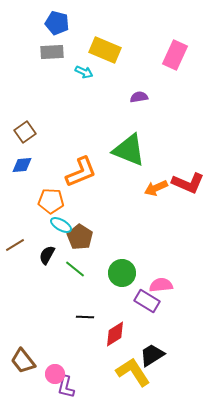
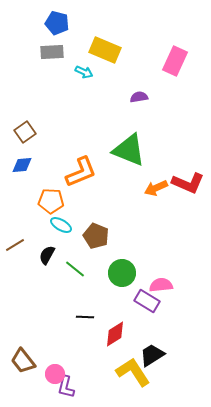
pink rectangle: moved 6 px down
brown pentagon: moved 16 px right, 1 px up; rotated 10 degrees counterclockwise
